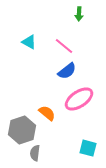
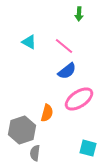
orange semicircle: rotated 66 degrees clockwise
